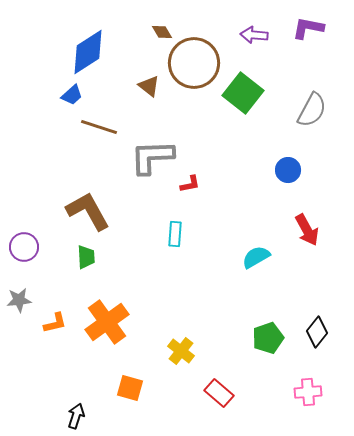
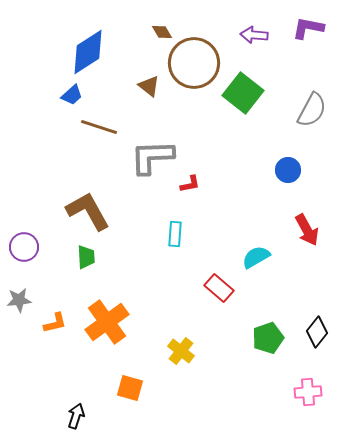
red rectangle: moved 105 px up
